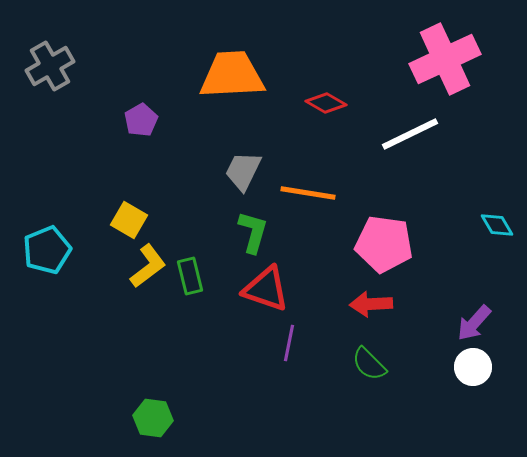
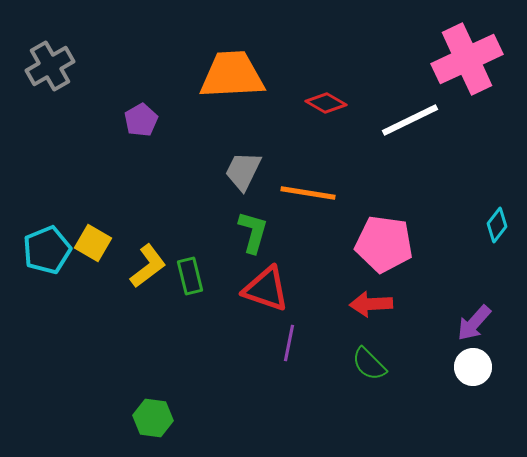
pink cross: moved 22 px right
white line: moved 14 px up
yellow square: moved 36 px left, 23 px down
cyan diamond: rotated 68 degrees clockwise
